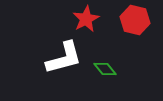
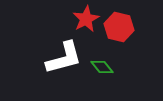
red hexagon: moved 16 px left, 7 px down
green diamond: moved 3 px left, 2 px up
